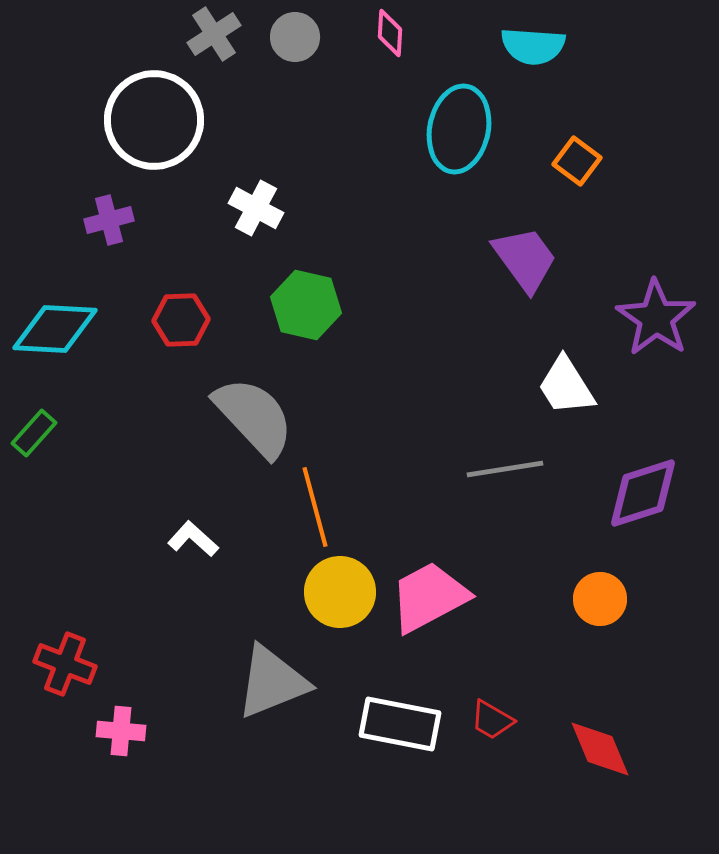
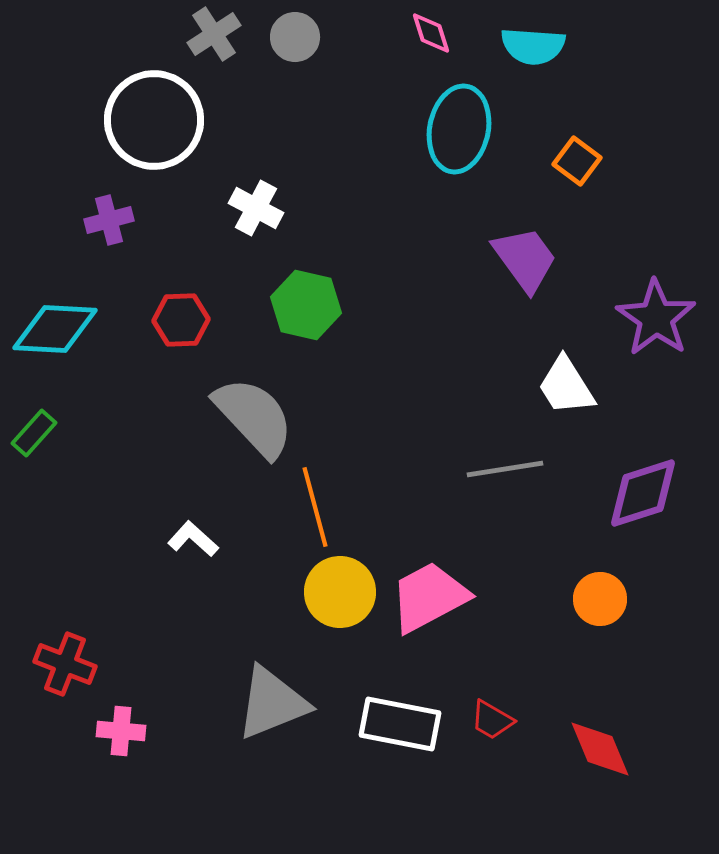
pink diamond: moved 41 px right; rotated 21 degrees counterclockwise
gray triangle: moved 21 px down
